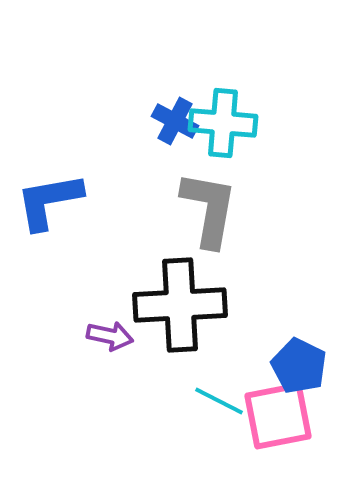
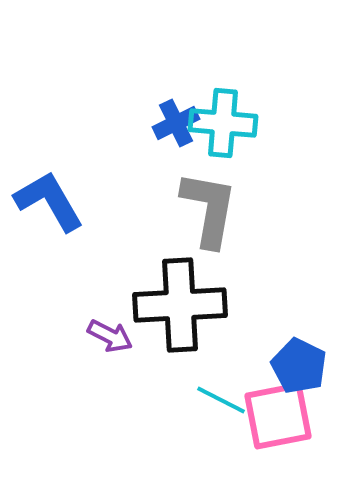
blue cross: moved 1 px right, 2 px down; rotated 36 degrees clockwise
blue L-shape: rotated 70 degrees clockwise
purple arrow: rotated 15 degrees clockwise
cyan line: moved 2 px right, 1 px up
